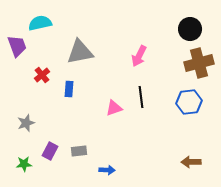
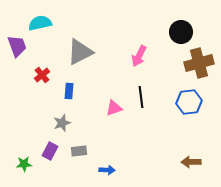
black circle: moved 9 px left, 3 px down
gray triangle: rotated 16 degrees counterclockwise
blue rectangle: moved 2 px down
gray star: moved 36 px right
